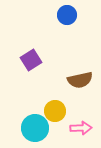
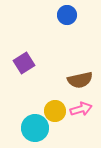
purple square: moved 7 px left, 3 px down
pink arrow: moved 19 px up; rotated 15 degrees counterclockwise
